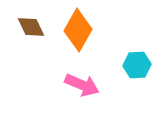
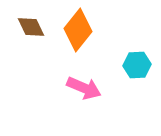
orange diamond: rotated 9 degrees clockwise
pink arrow: moved 2 px right, 3 px down
